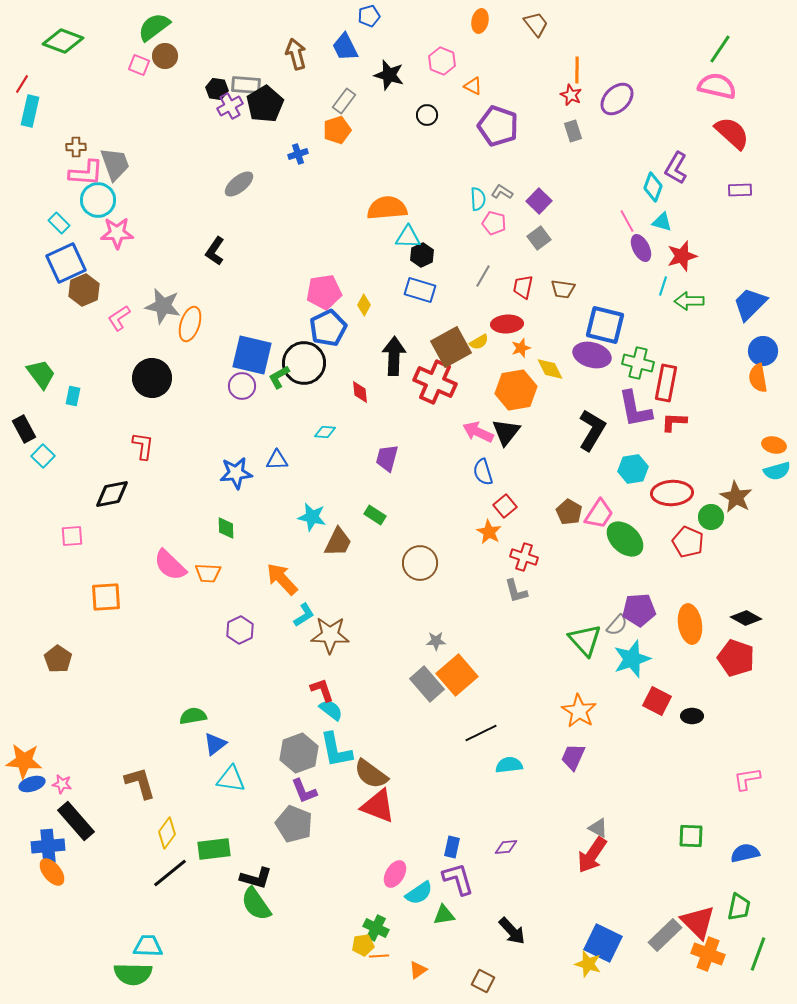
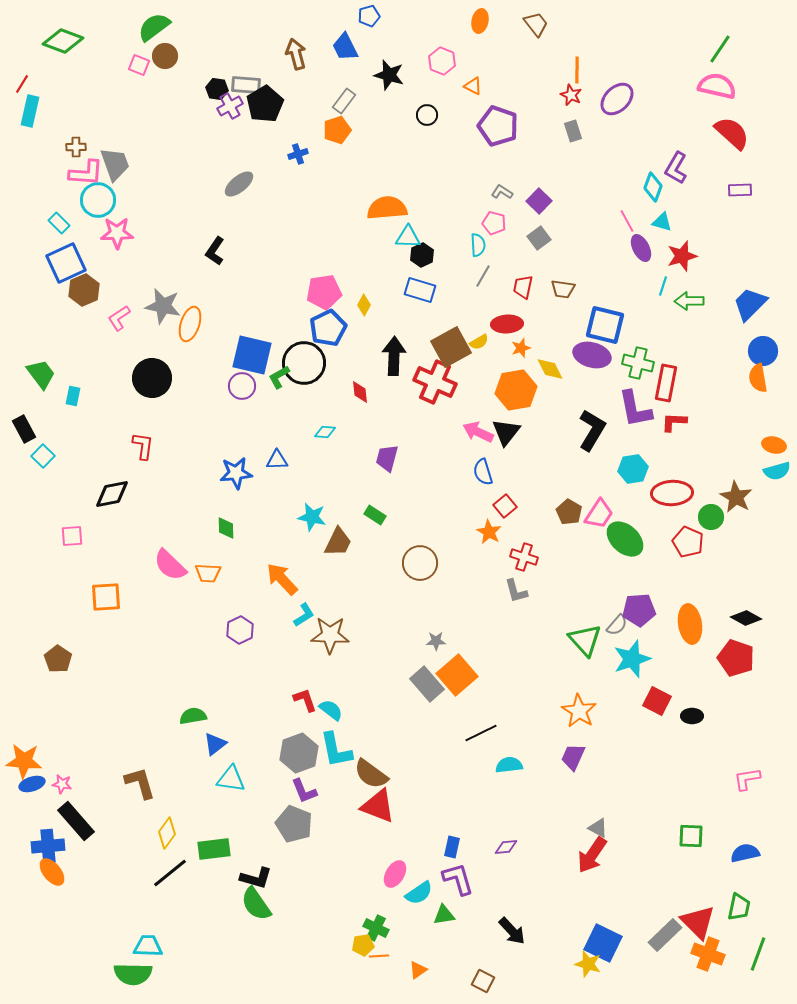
cyan semicircle at (478, 199): moved 46 px down
red L-shape at (322, 690): moved 17 px left, 10 px down
